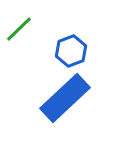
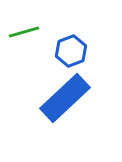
green line: moved 5 px right, 3 px down; rotated 28 degrees clockwise
